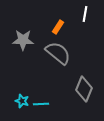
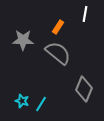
cyan line: rotated 56 degrees counterclockwise
